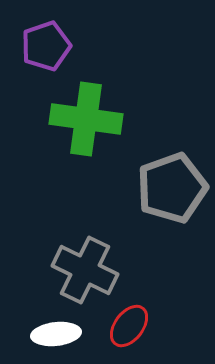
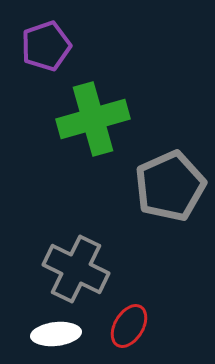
green cross: moved 7 px right; rotated 24 degrees counterclockwise
gray pentagon: moved 2 px left, 2 px up; rotated 4 degrees counterclockwise
gray cross: moved 9 px left, 1 px up
red ellipse: rotated 6 degrees counterclockwise
